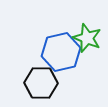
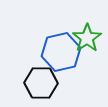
green star: rotated 16 degrees clockwise
